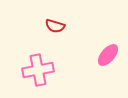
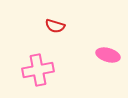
pink ellipse: rotated 65 degrees clockwise
